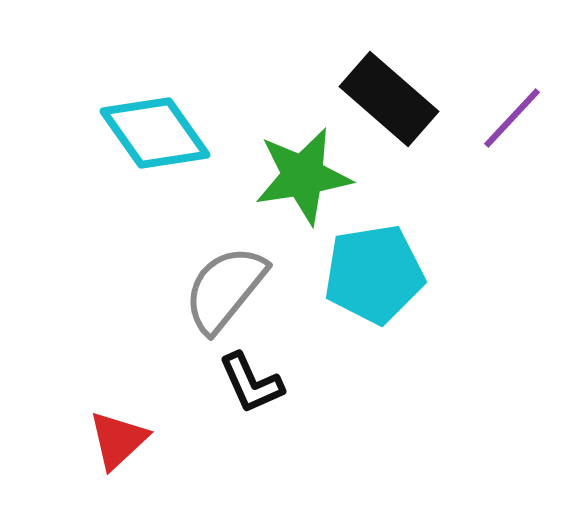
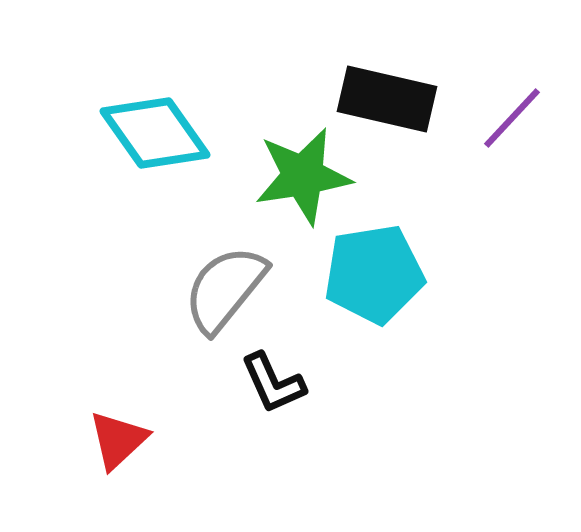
black rectangle: moved 2 px left; rotated 28 degrees counterclockwise
black L-shape: moved 22 px right
